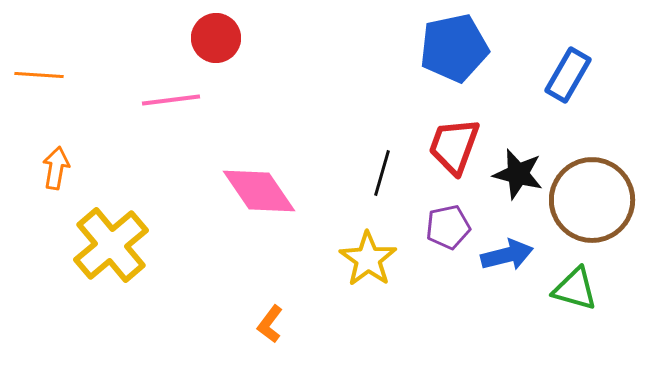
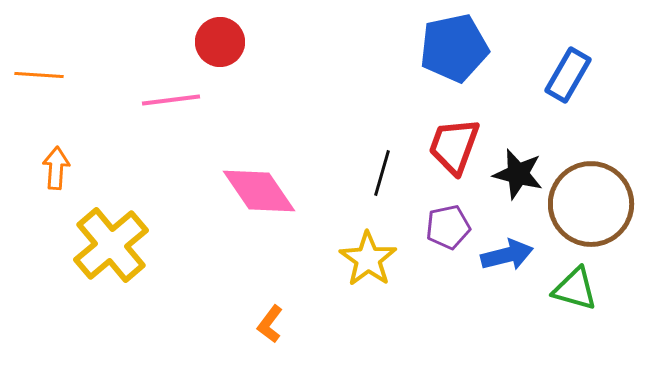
red circle: moved 4 px right, 4 px down
orange arrow: rotated 6 degrees counterclockwise
brown circle: moved 1 px left, 4 px down
